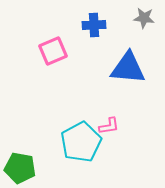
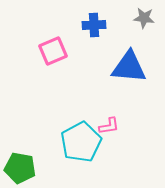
blue triangle: moved 1 px right, 1 px up
